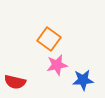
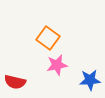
orange square: moved 1 px left, 1 px up
blue star: moved 7 px right
